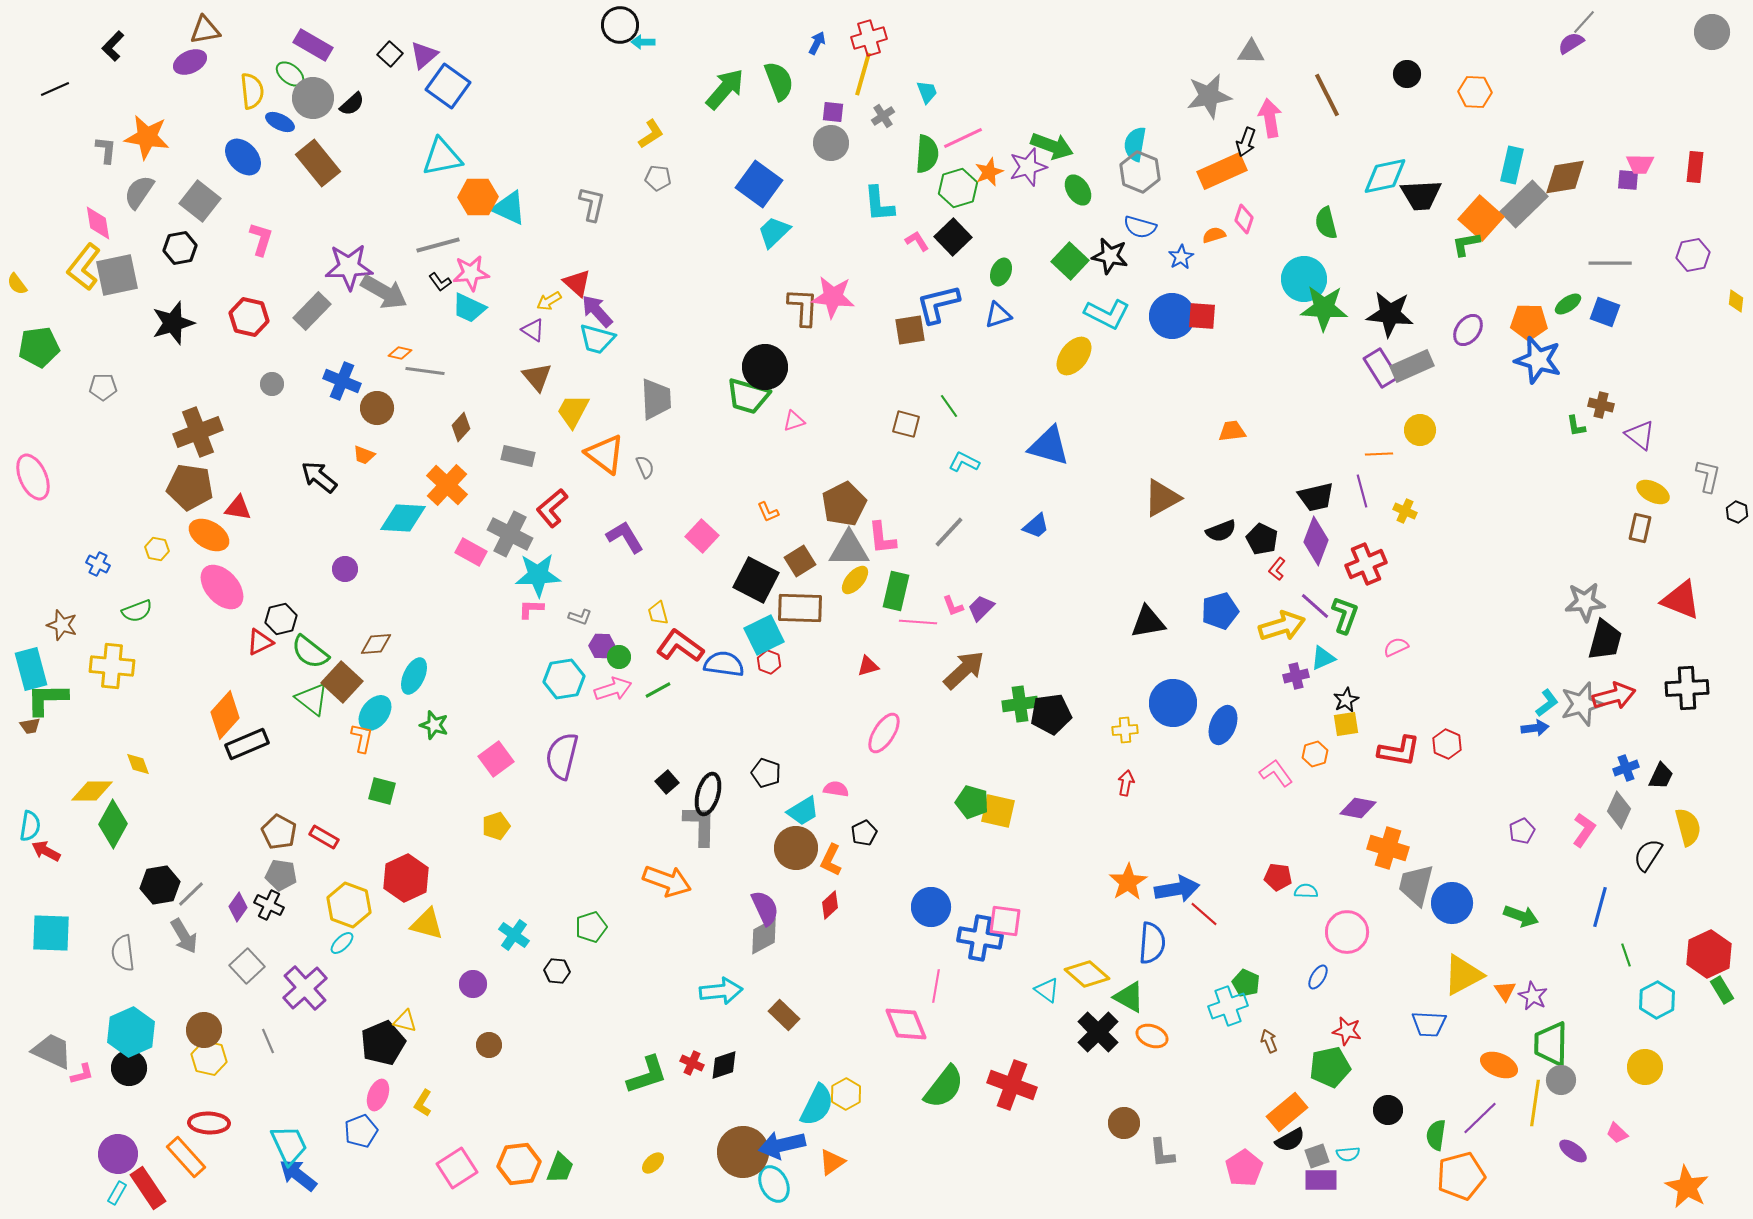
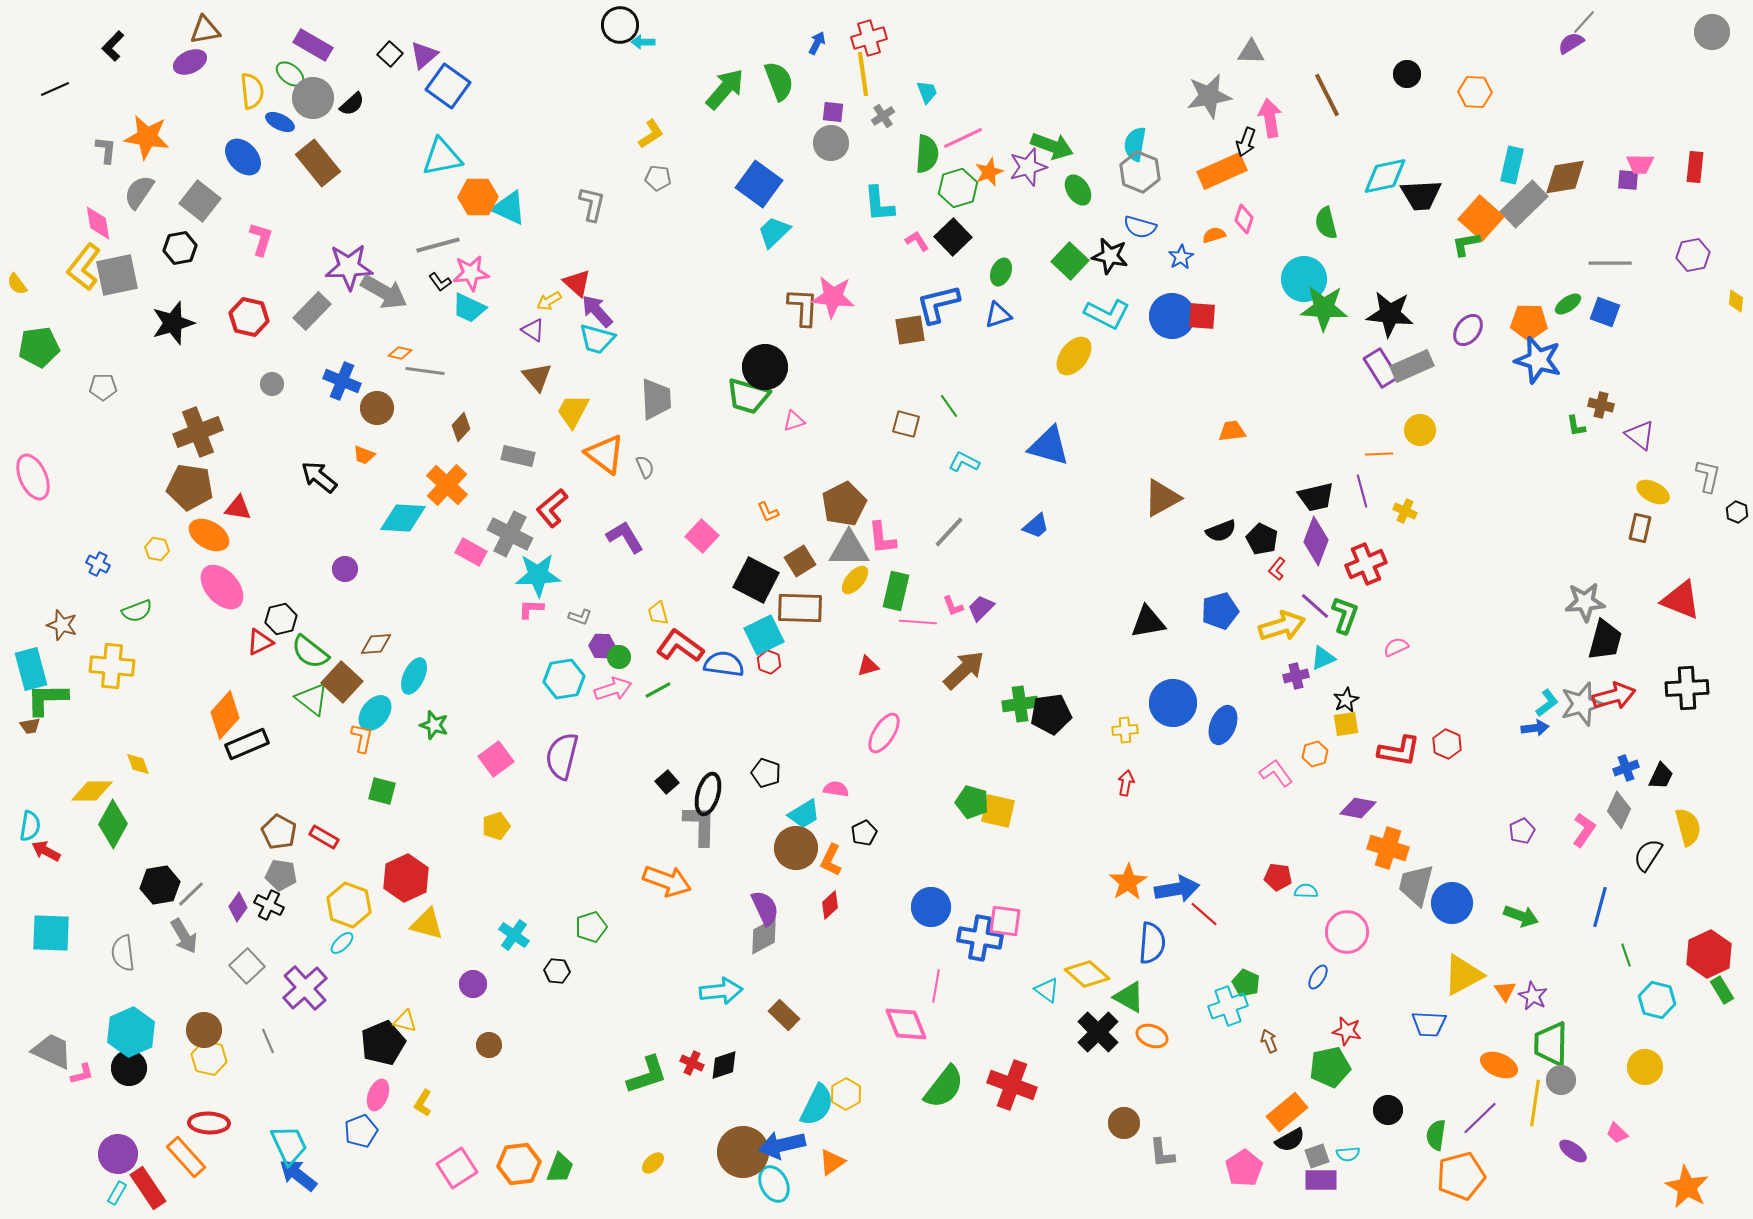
yellow line at (863, 74): rotated 24 degrees counterclockwise
cyan trapezoid at (803, 811): moved 1 px right, 3 px down
cyan hexagon at (1657, 1000): rotated 18 degrees counterclockwise
